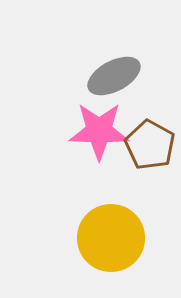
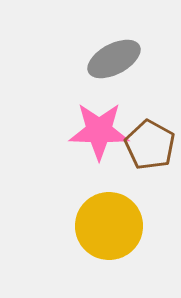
gray ellipse: moved 17 px up
yellow circle: moved 2 px left, 12 px up
